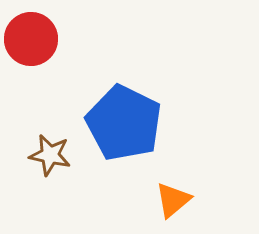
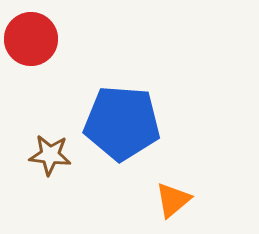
blue pentagon: moved 2 px left; rotated 22 degrees counterclockwise
brown star: rotated 6 degrees counterclockwise
